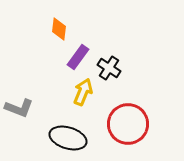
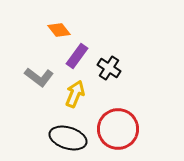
orange diamond: moved 1 px down; rotated 45 degrees counterclockwise
purple rectangle: moved 1 px left, 1 px up
yellow arrow: moved 8 px left, 2 px down
gray L-shape: moved 20 px right, 31 px up; rotated 16 degrees clockwise
red circle: moved 10 px left, 5 px down
